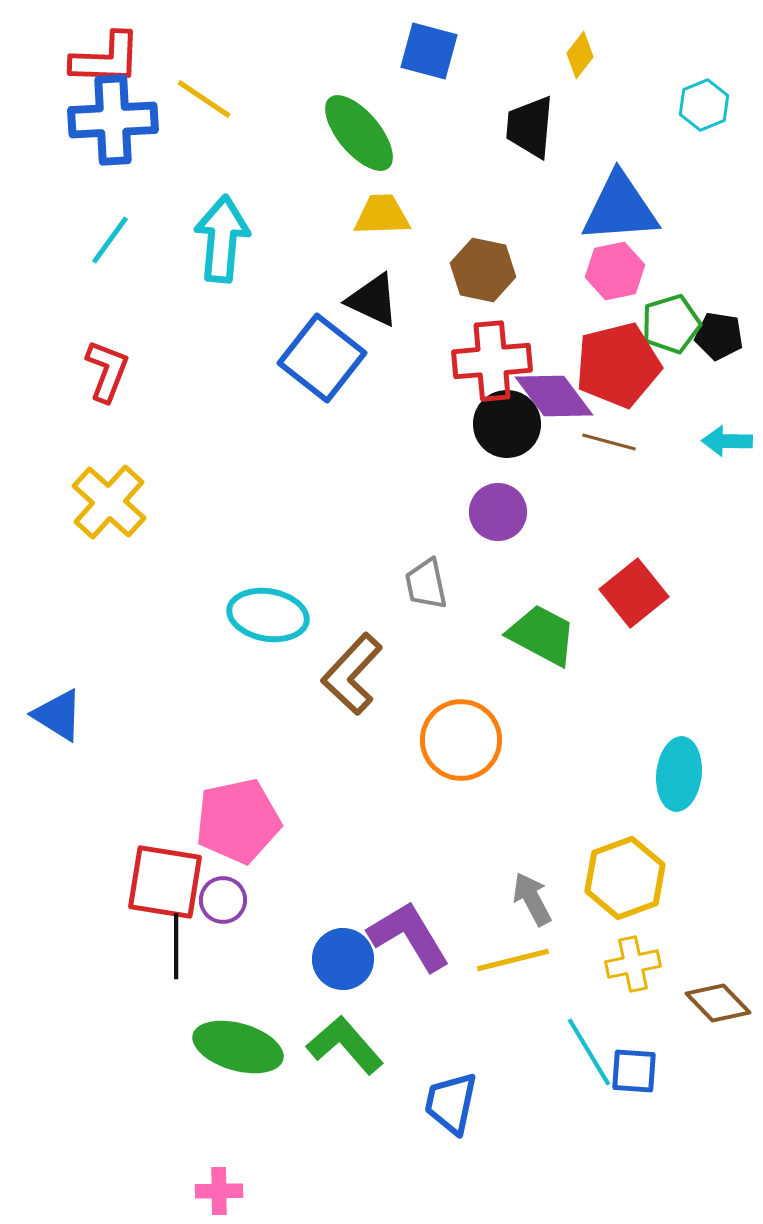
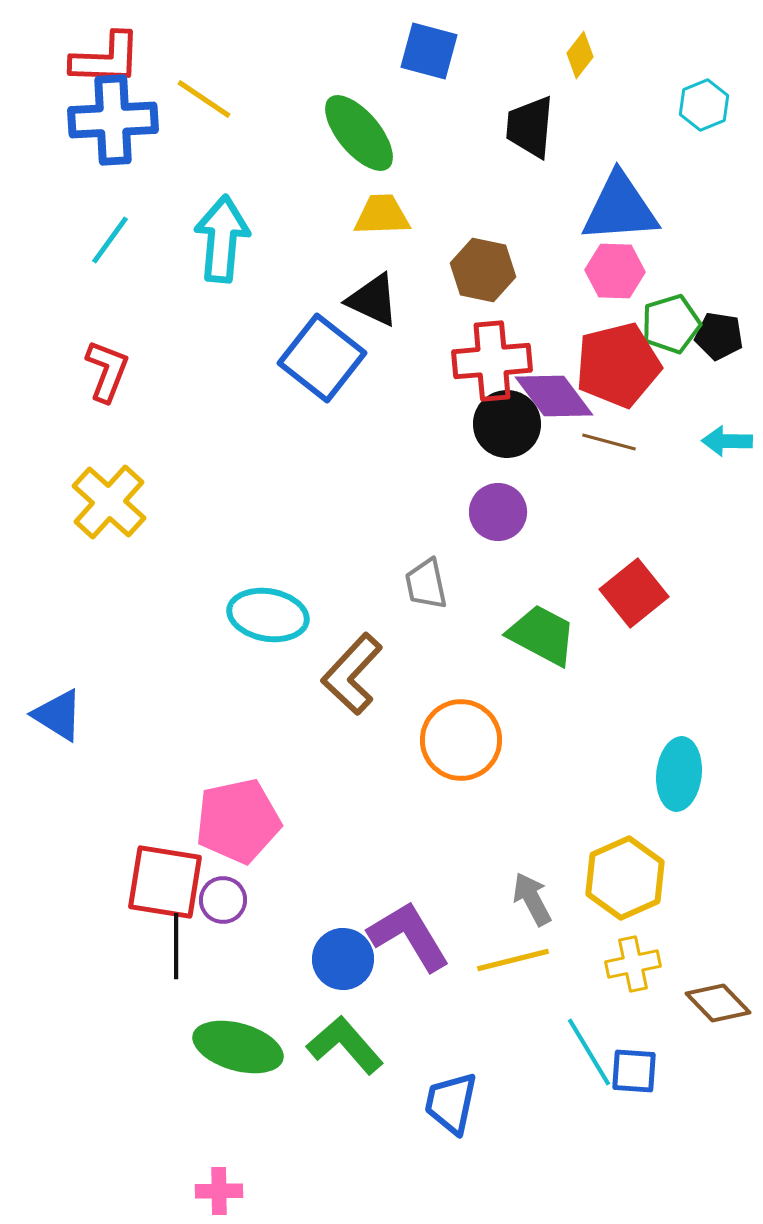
pink hexagon at (615, 271): rotated 14 degrees clockwise
yellow hexagon at (625, 878): rotated 4 degrees counterclockwise
